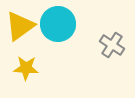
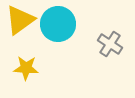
yellow triangle: moved 6 px up
gray cross: moved 2 px left, 1 px up
